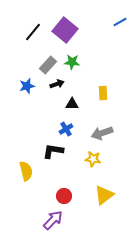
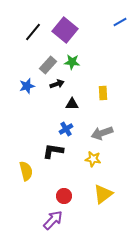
yellow triangle: moved 1 px left, 1 px up
